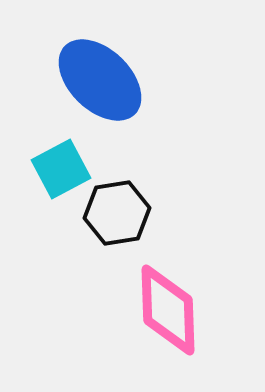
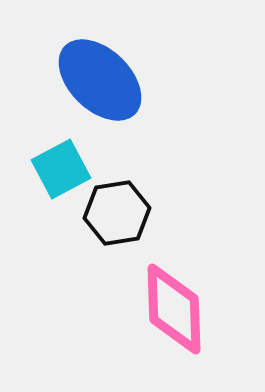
pink diamond: moved 6 px right, 1 px up
